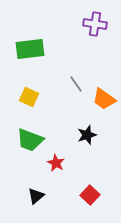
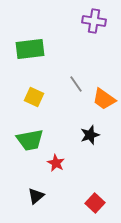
purple cross: moved 1 px left, 3 px up
yellow square: moved 5 px right
black star: moved 3 px right
green trapezoid: rotated 32 degrees counterclockwise
red square: moved 5 px right, 8 px down
